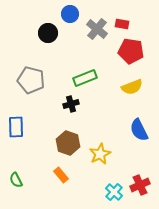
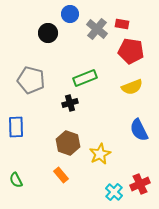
black cross: moved 1 px left, 1 px up
red cross: moved 1 px up
